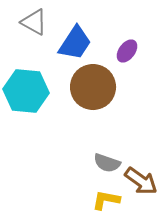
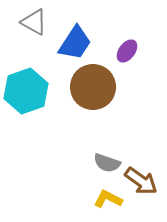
cyan hexagon: rotated 24 degrees counterclockwise
yellow L-shape: moved 2 px right, 1 px up; rotated 16 degrees clockwise
